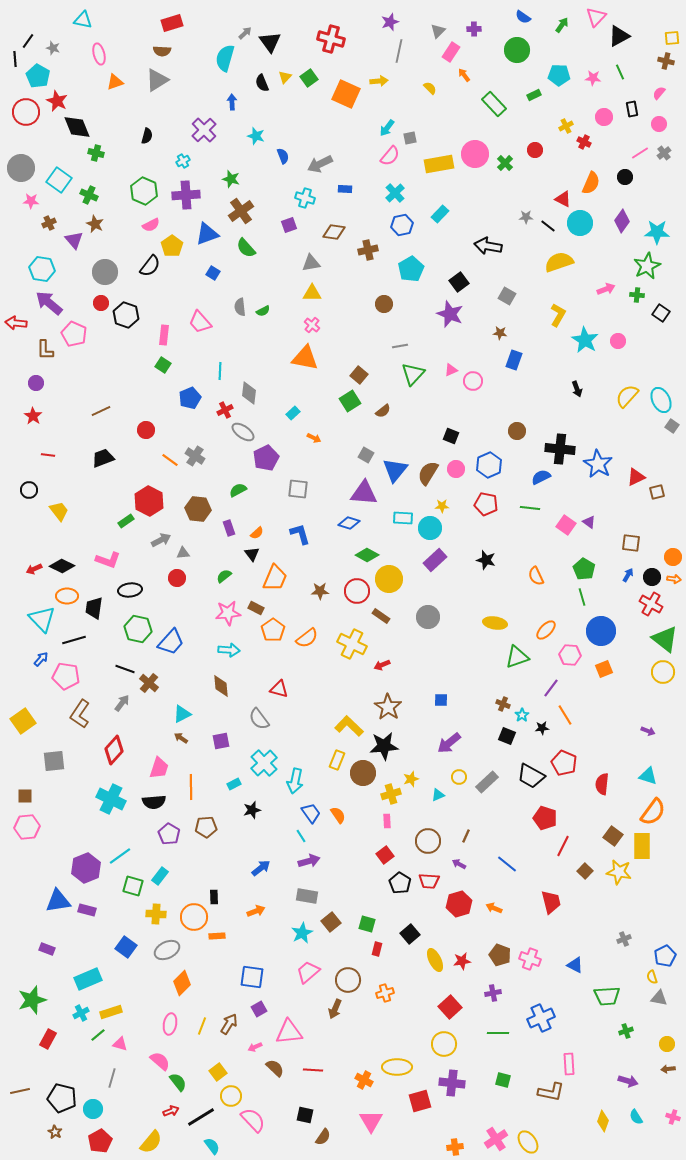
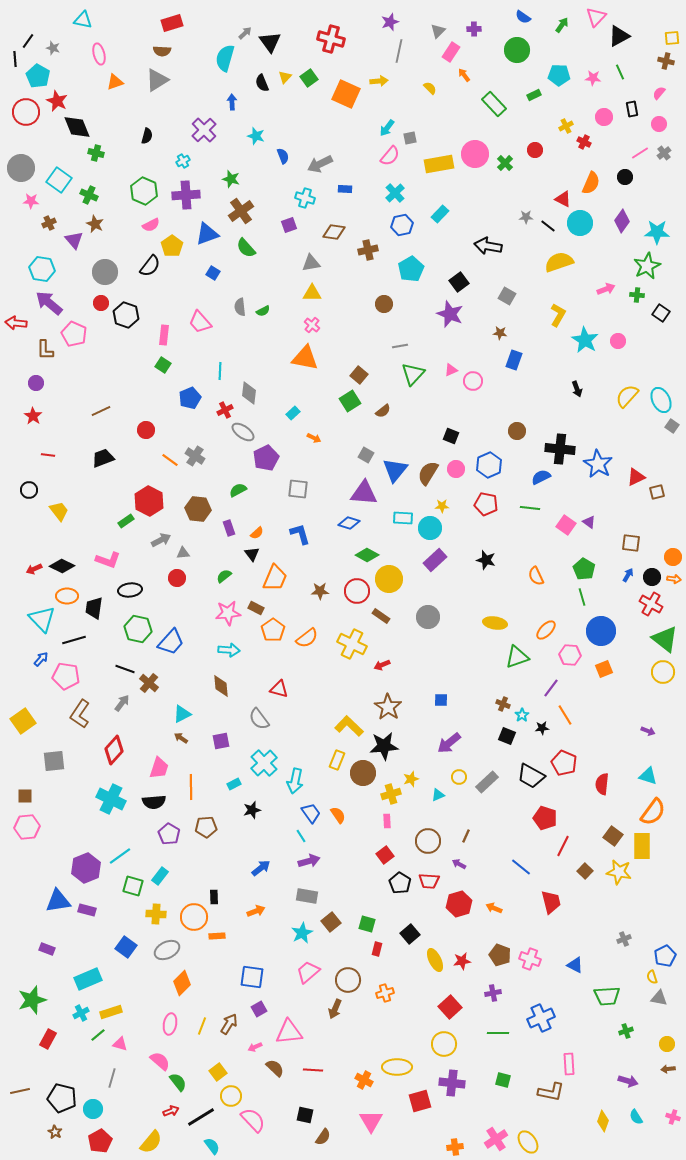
blue line at (507, 864): moved 14 px right, 3 px down
